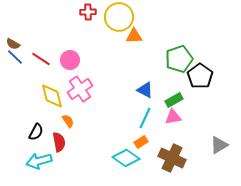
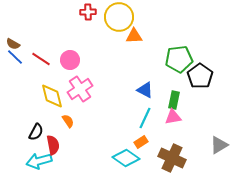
green pentagon: rotated 12 degrees clockwise
green rectangle: rotated 48 degrees counterclockwise
red semicircle: moved 6 px left, 3 px down
